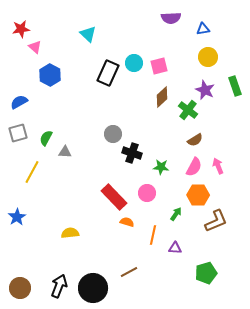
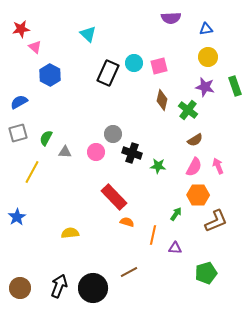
blue triangle: moved 3 px right
purple star: moved 3 px up; rotated 12 degrees counterclockwise
brown diamond: moved 3 px down; rotated 35 degrees counterclockwise
green star: moved 3 px left, 1 px up
pink circle: moved 51 px left, 41 px up
